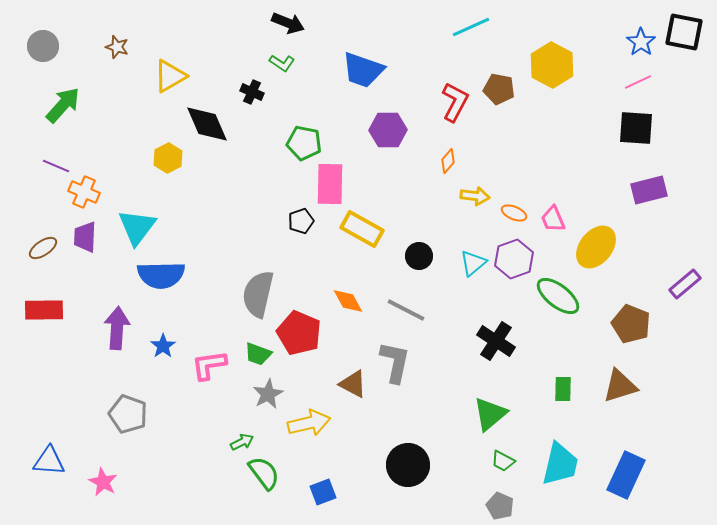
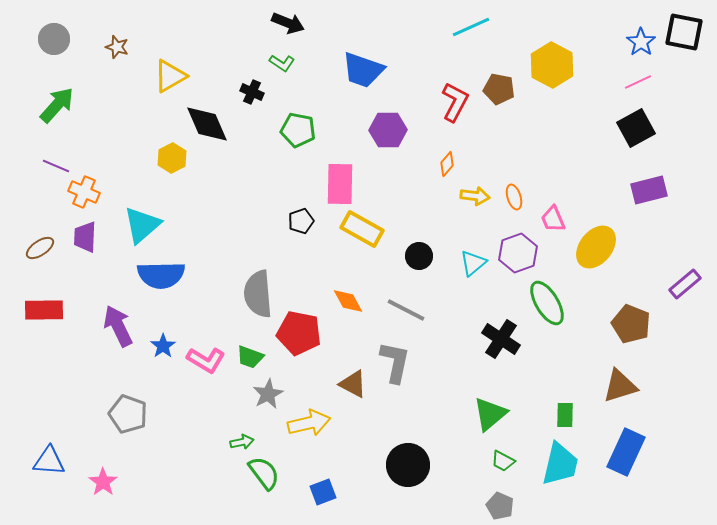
gray circle at (43, 46): moved 11 px right, 7 px up
green arrow at (63, 105): moved 6 px left
black square at (636, 128): rotated 33 degrees counterclockwise
green pentagon at (304, 143): moved 6 px left, 13 px up
yellow hexagon at (168, 158): moved 4 px right
orange diamond at (448, 161): moved 1 px left, 3 px down
pink rectangle at (330, 184): moved 10 px right
orange ellipse at (514, 213): moved 16 px up; rotated 50 degrees clockwise
cyan triangle at (137, 227): moved 5 px right, 2 px up; rotated 12 degrees clockwise
brown ellipse at (43, 248): moved 3 px left
purple hexagon at (514, 259): moved 4 px right, 6 px up
gray semicircle at (258, 294): rotated 18 degrees counterclockwise
green ellipse at (558, 296): moved 11 px left, 7 px down; rotated 21 degrees clockwise
purple arrow at (117, 328): moved 1 px right, 2 px up; rotated 30 degrees counterclockwise
red pentagon at (299, 333): rotated 12 degrees counterclockwise
black cross at (496, 341): moved 5 px right, 2 px up
green trapezoid at (258, 354): moved 8 px left, 3 px down
pink L-shape at (209, 365): moved 3 px left, 5 px up; rotated 141 degrees counterclockwise
green rectangle at (563, 389): moved 2 px right, 26 px down
green arrow at (242, 442): rotated 15 degrees clockwise
blue rectangle at (626, 475): moved 23 px up
pink star at (103, 482): rotated 8 degrees clockwise
